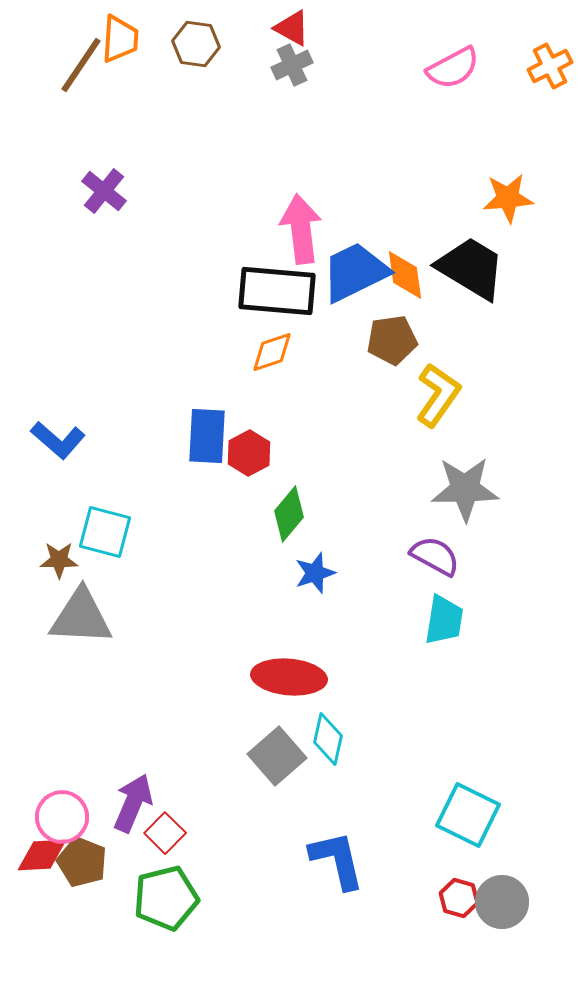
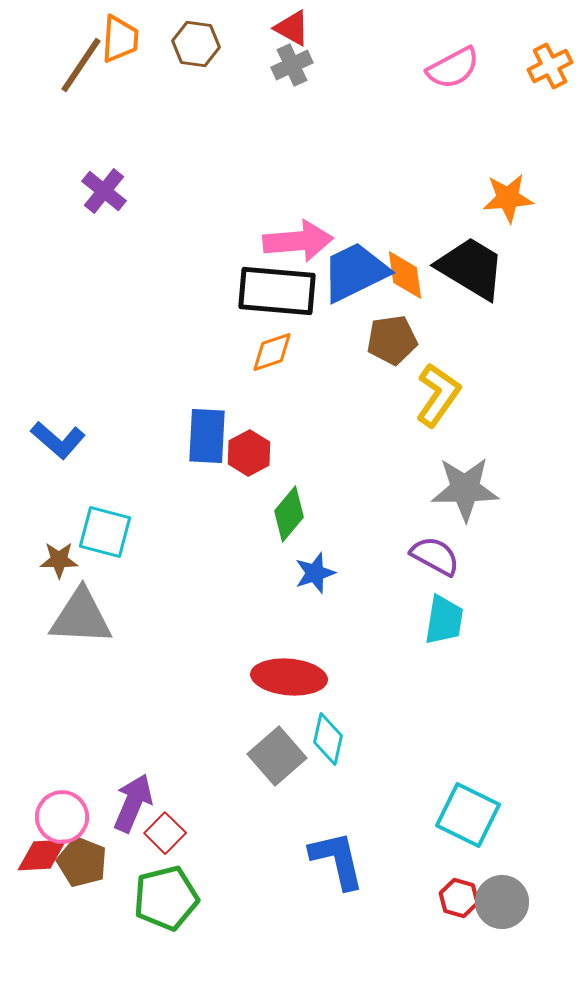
pink arrow at (301, 229): moved 3 px left, 12 px down; rotated 92 degrees clockwise
